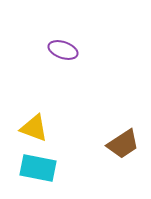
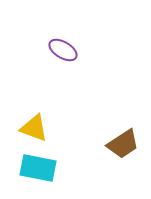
purple ellipse: rotated 12 degrees clockwise
